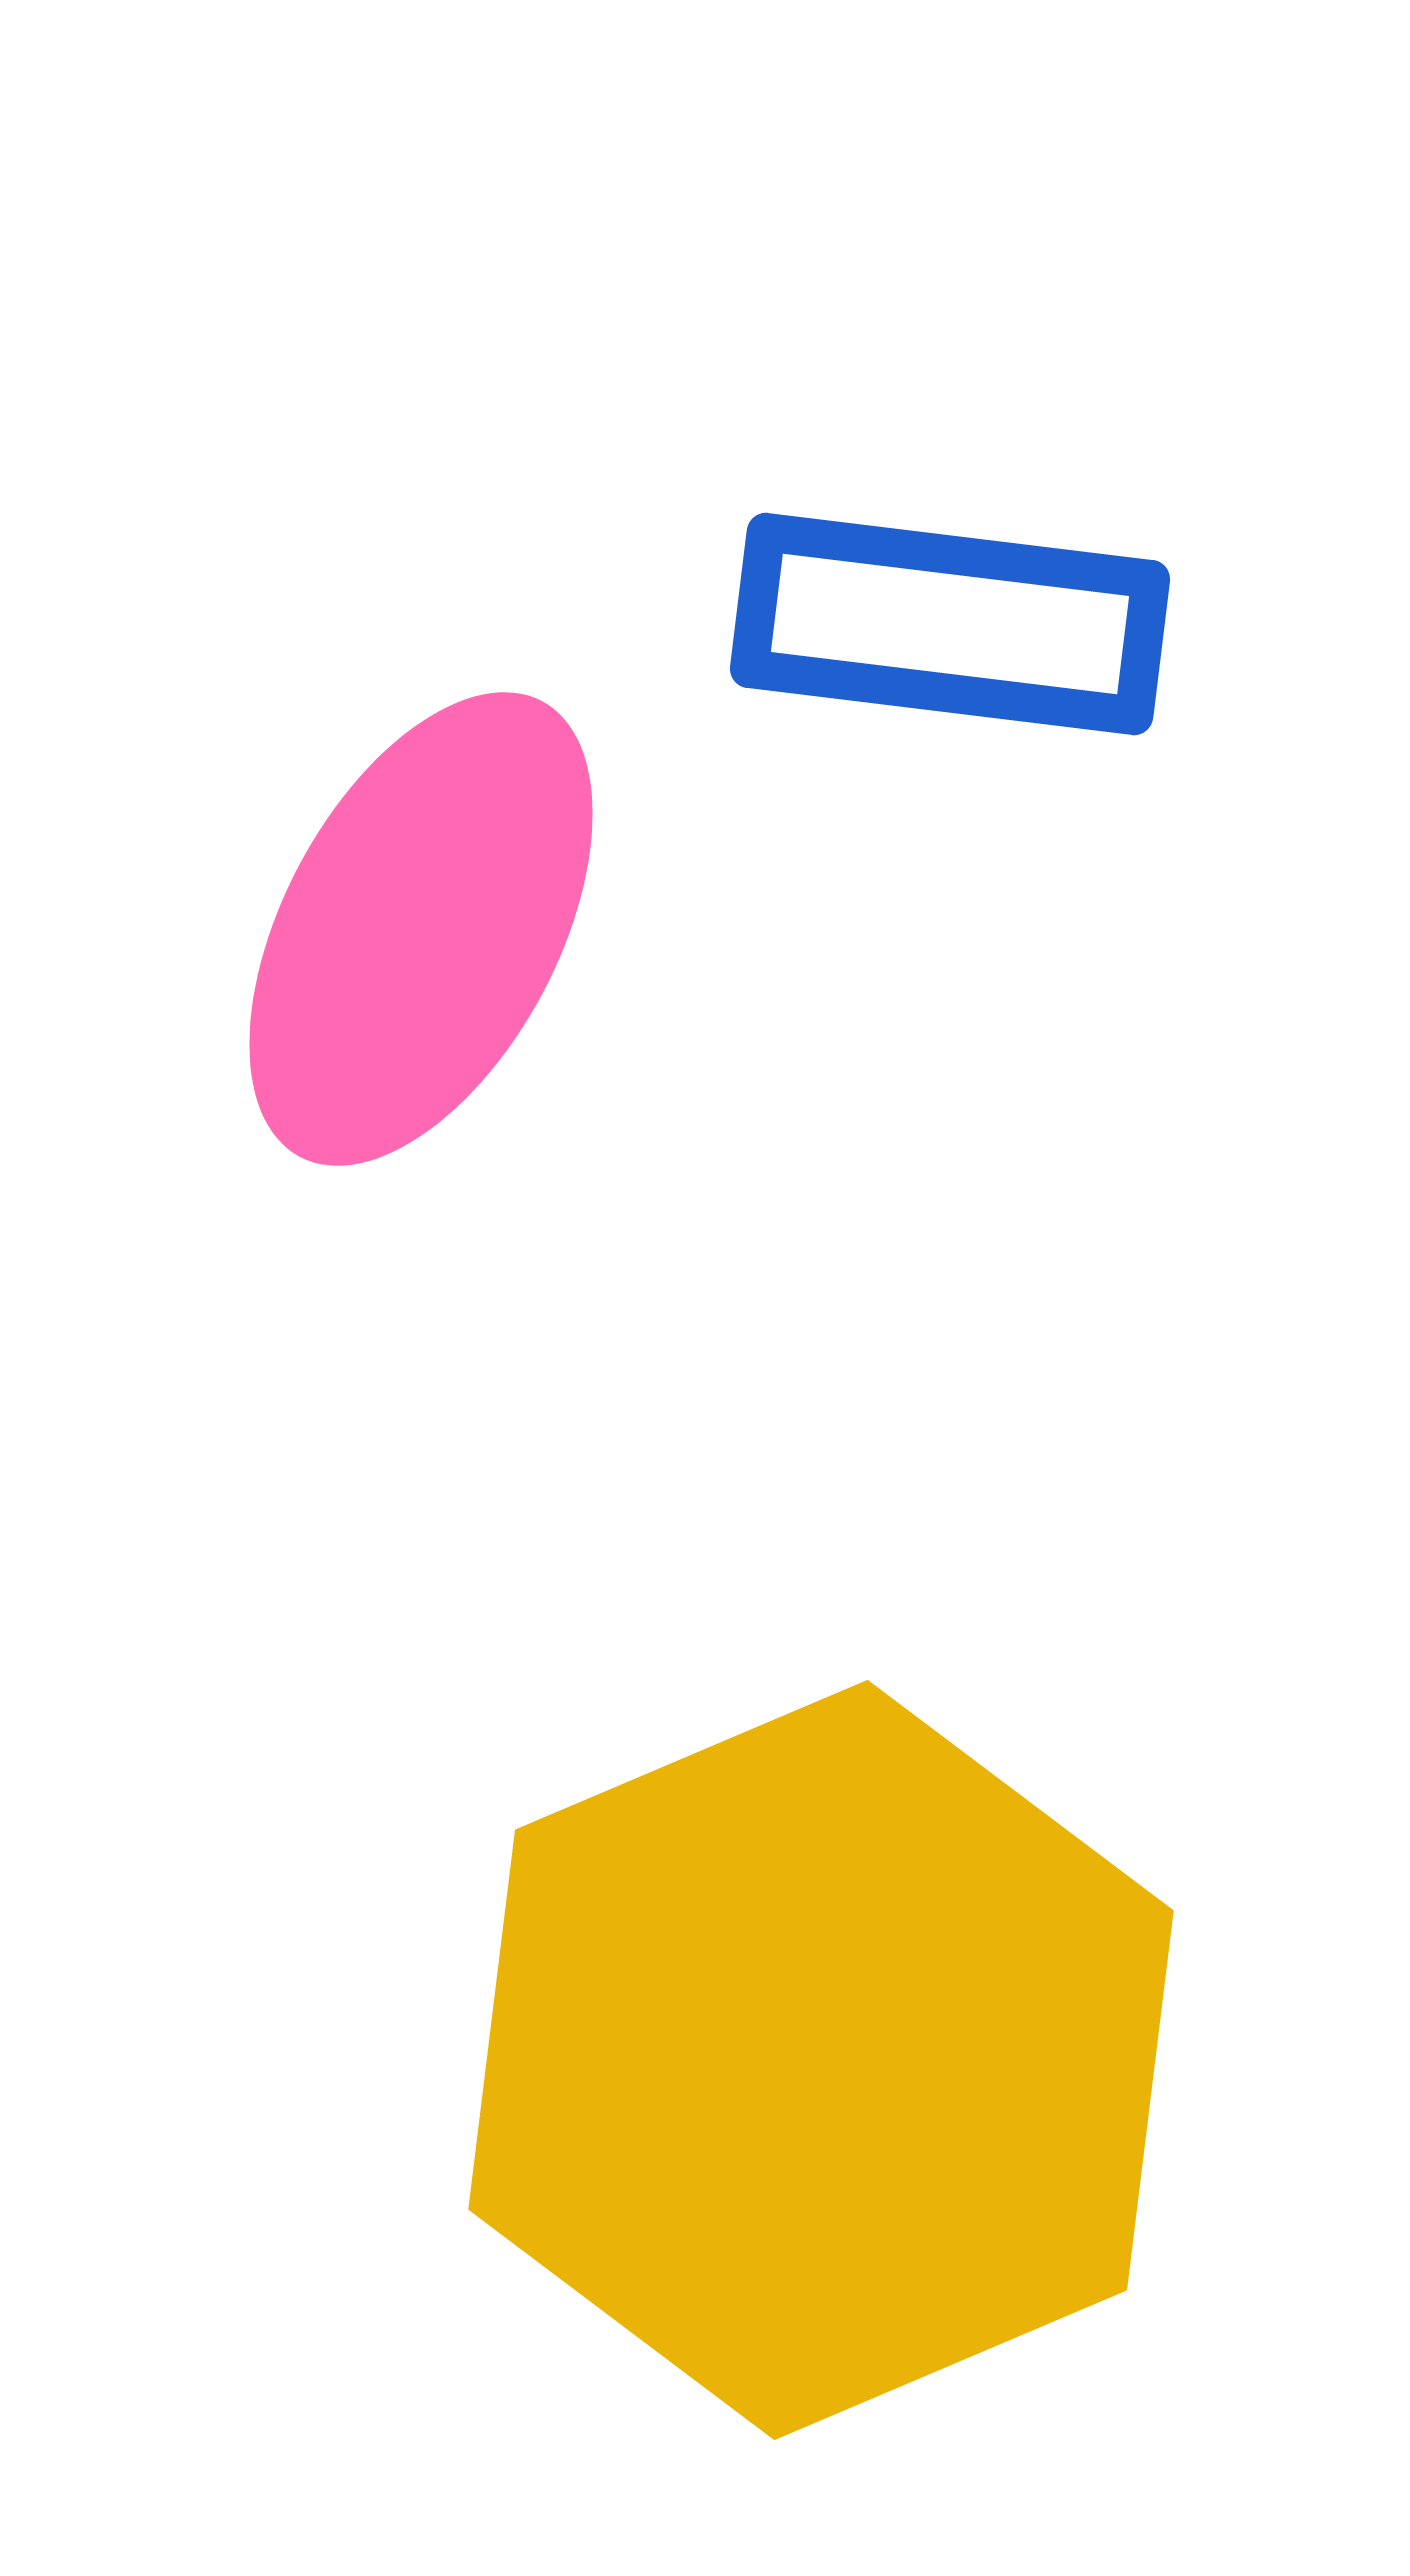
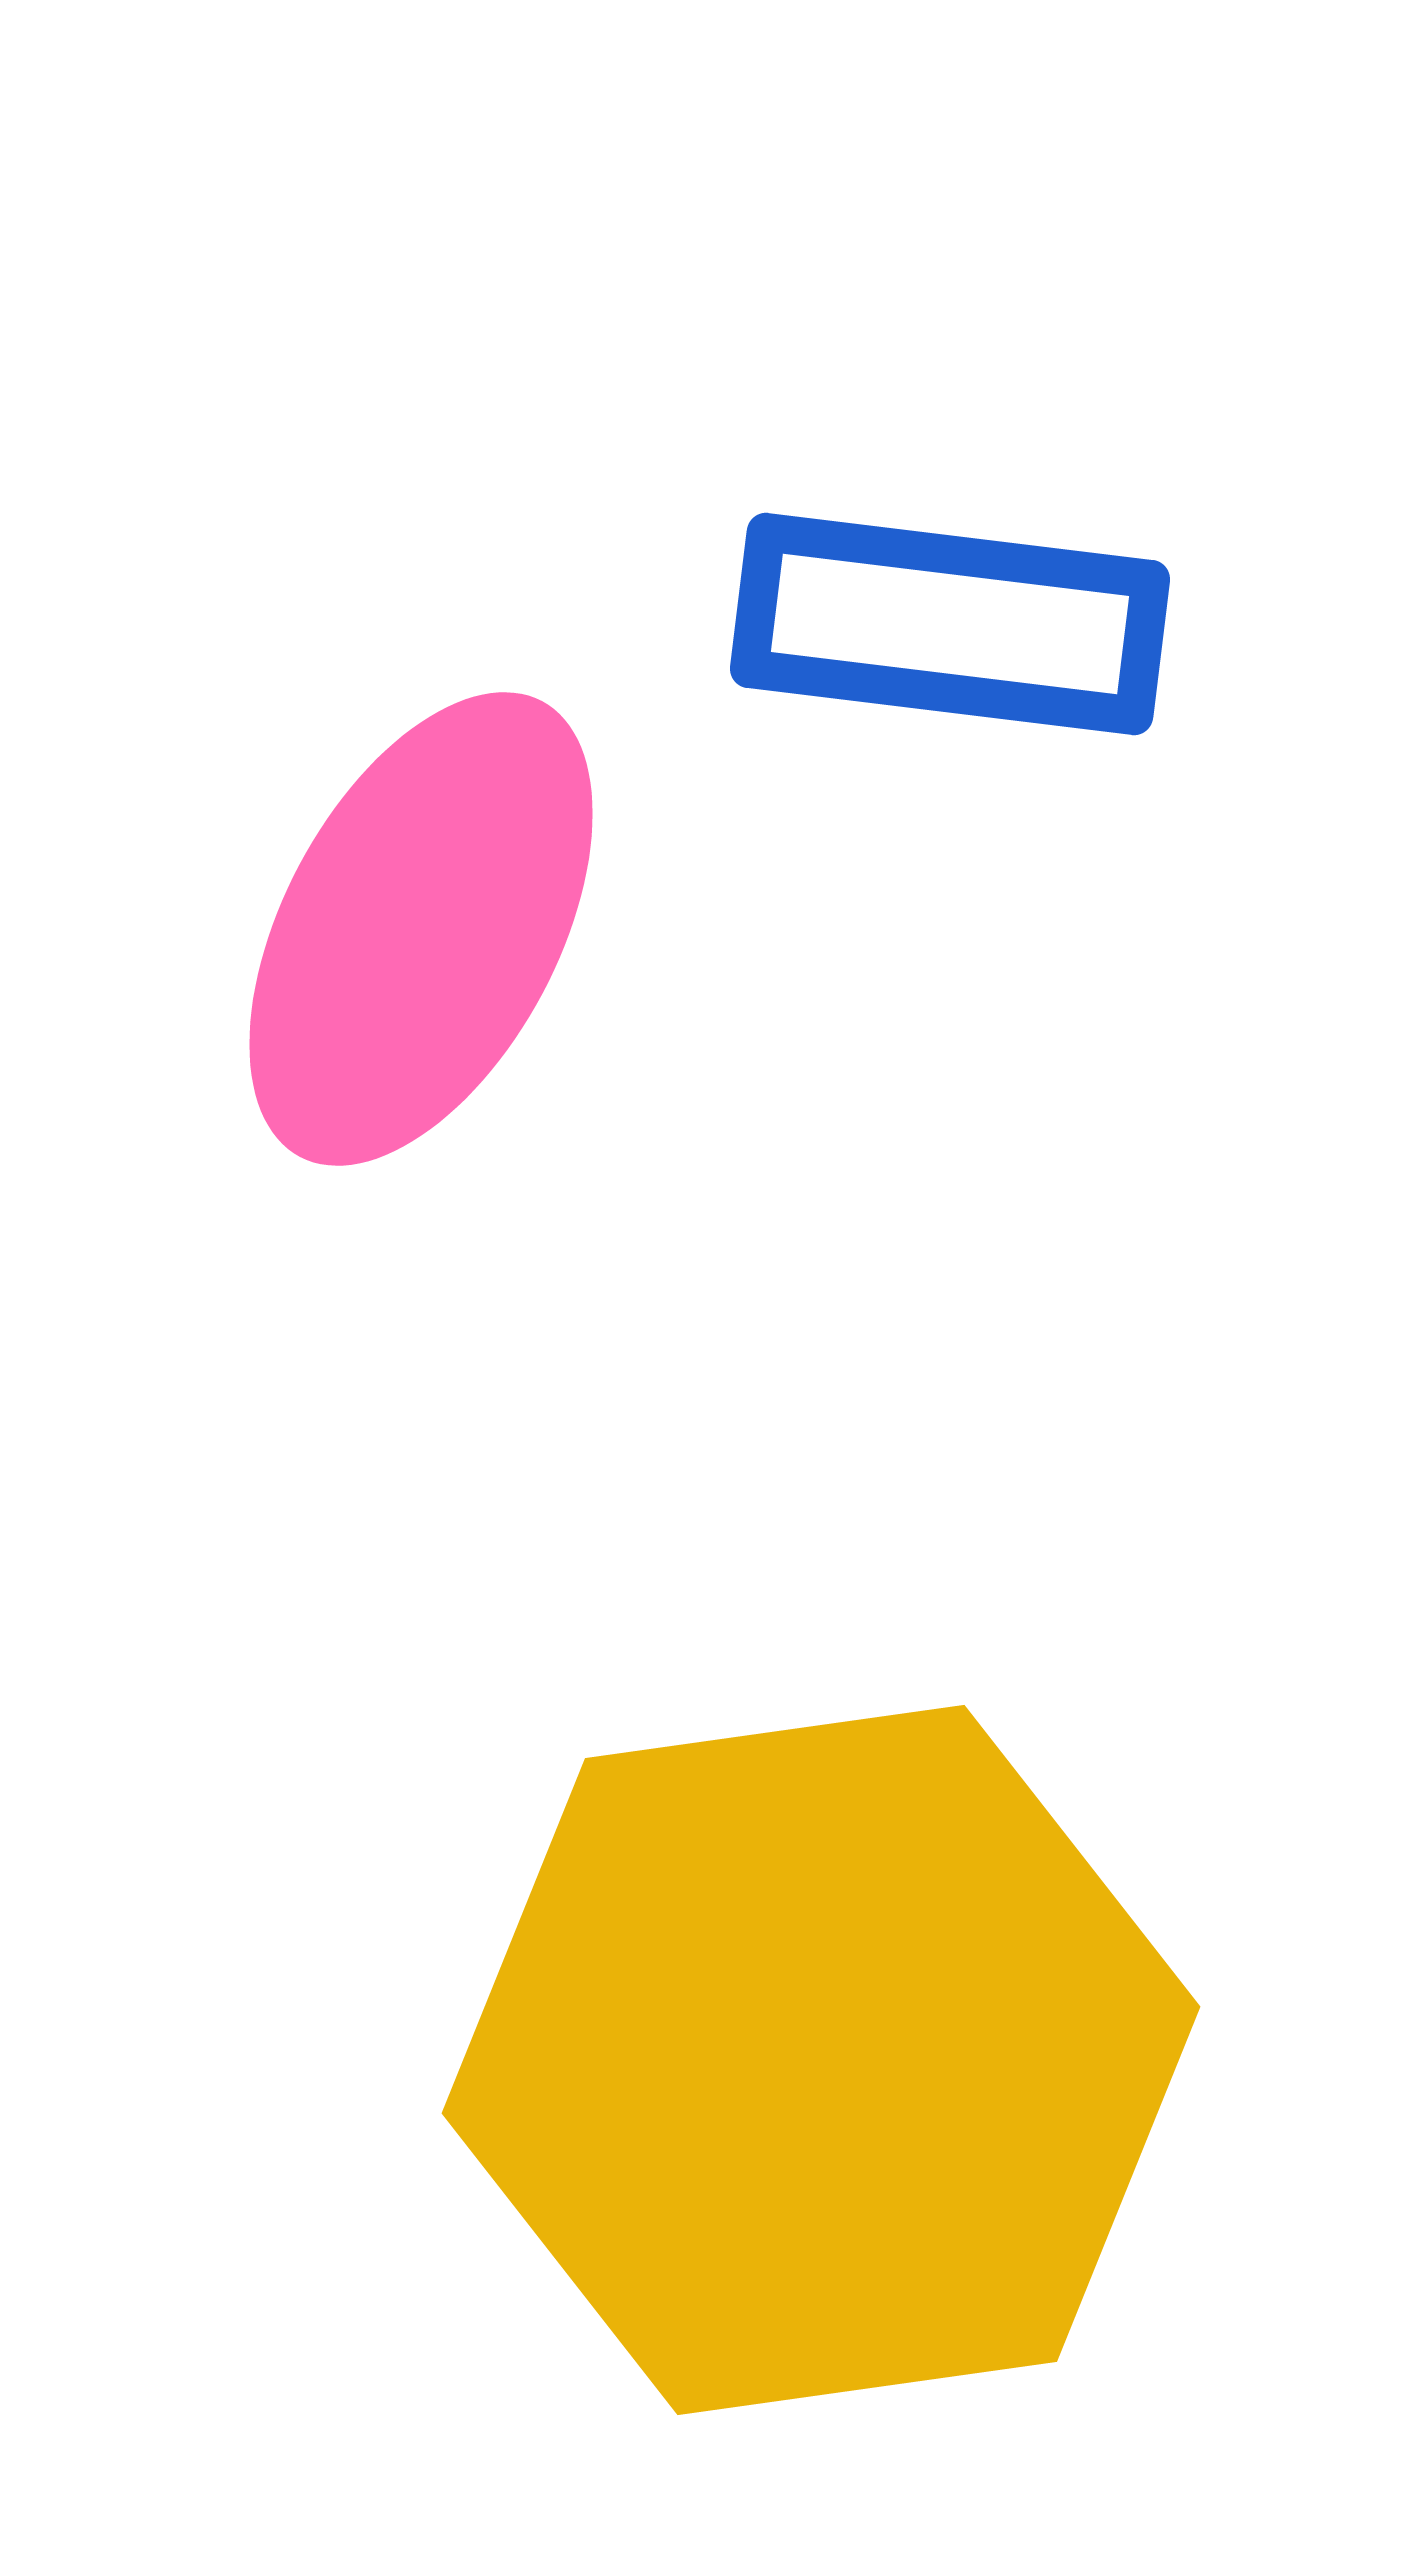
yellow hexagon: rotated 15 degrees clockwise
